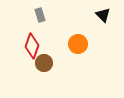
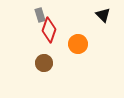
red diamond: moved 17 px right, 16 px up
